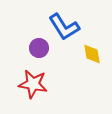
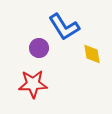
red star: rotated 12 degrees counterclockwise
